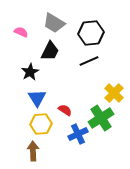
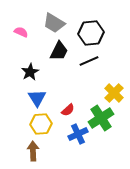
black trapezoid: moved 9 px right
red semicircle: moved 3 px right; rotated 104 degrees clockwise
